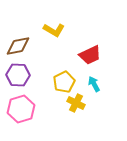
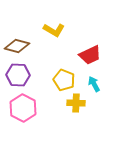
brown diamond: moved 1 px left; rotated 25 degrees clockwise
yellow pentagon: moved 2 px up; rotated 25 degrees counterclockwise
yellow cross: rotated 24 degrees counterclockwise
pink hexagon: moved 2 px right, 1 px up; rotated 16 degrees counterclockwise
